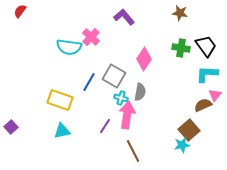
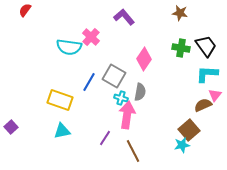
red semicircle: moved 5 px right, 1 px up
purple line: moved 12 px down
